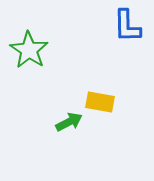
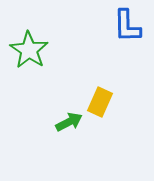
yellow rectangle: rotated 76 degrees counterclockwise
